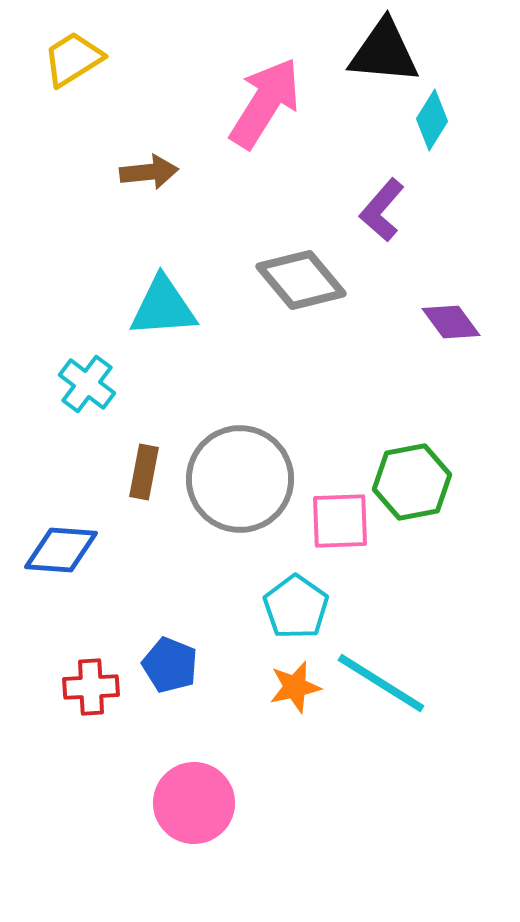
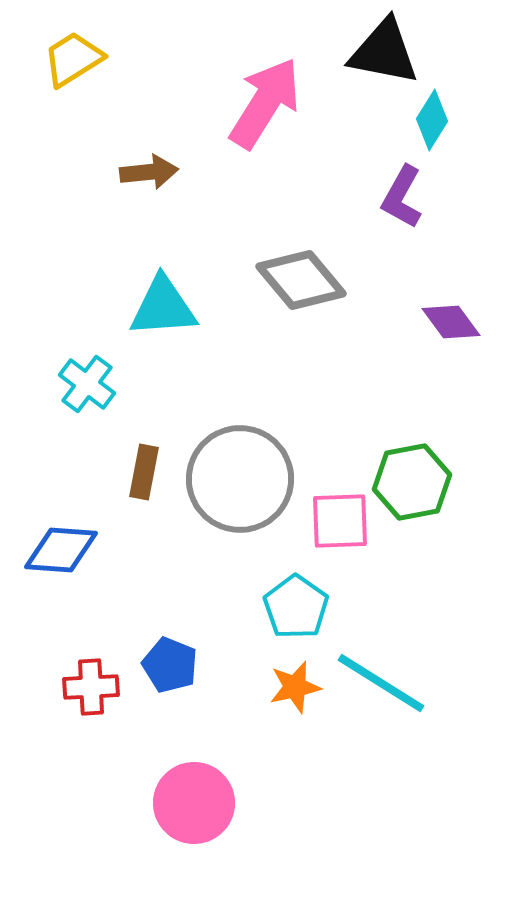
black triangle: rotated 6 degrees clockwise
purple L-shape: moved 20 px right, 13 px up; rotated 12 degrees counterclockwise
